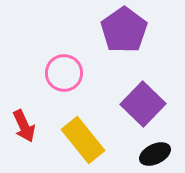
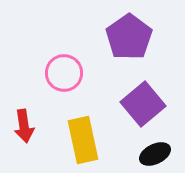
purple pentagon: moved 5 px right, 7 px down
purple square: rotated 6 degrees clockwise
red arrow: rotated 16 degrees clockwise
yellow rectangle: rotated 27 degrees clockwise
